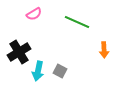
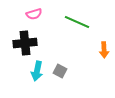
pink semicircle: rotated 14 degrees clockwise
black cross: moved 6 px right, 9 px up; rotated 25 degrees clockwise
cyan arrow: moved 1 px left
